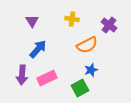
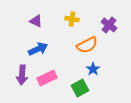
purple triangle: moved 4 px right; rotated 32 degrees counterclockwise
blue arrow: rotated 24 degrees clockwise
blue star: moved 2 px right, 1 px up; rotated 16 degrees counterclockwise
